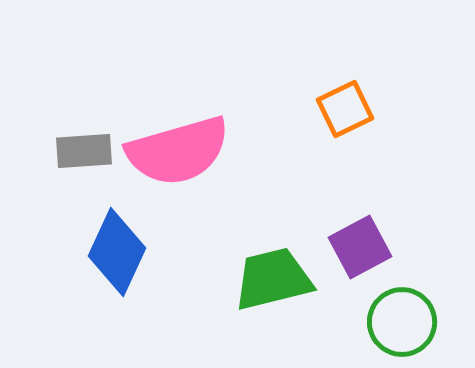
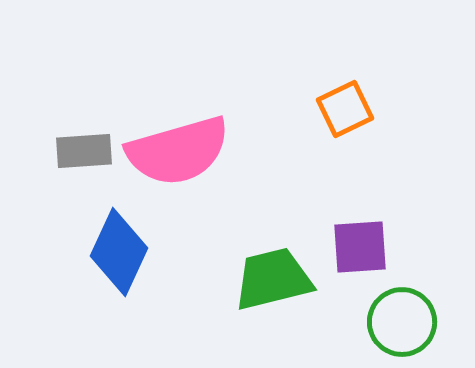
purple square: rotated 24 degrees clockwise
blue diamond: moved 2 px right
